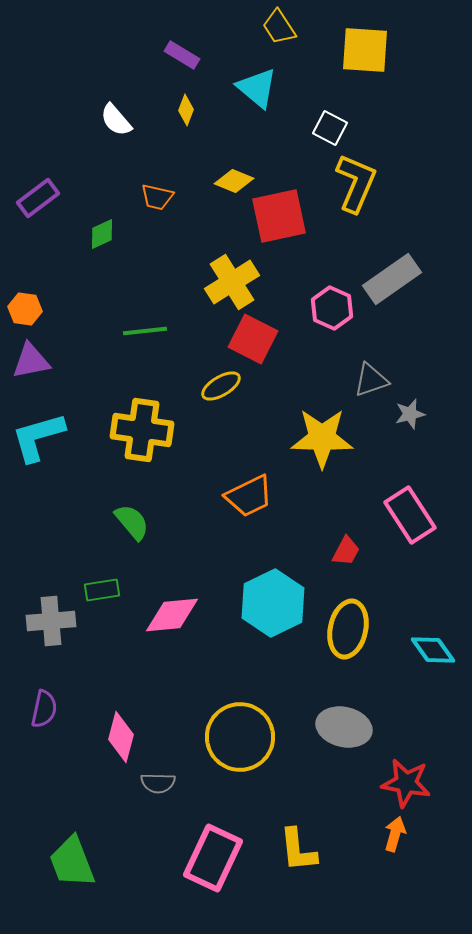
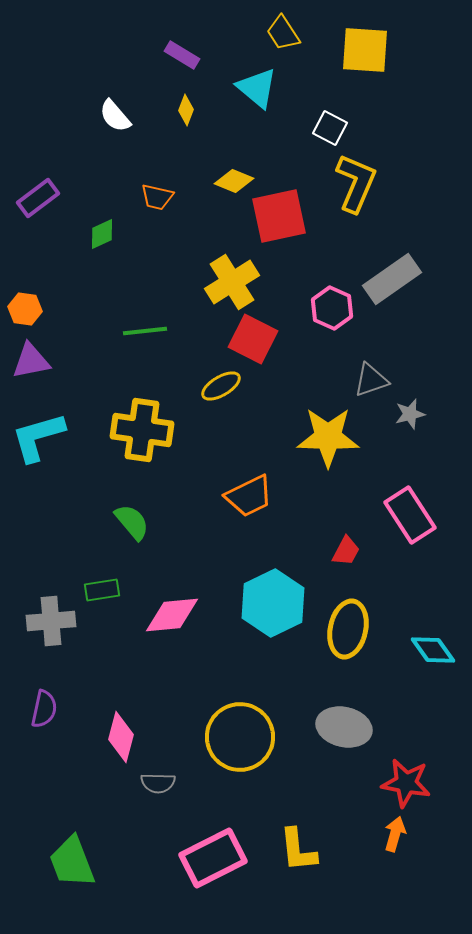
yellow trapezoid at (279, 27): moved 4 px right, 6 px down
white semicircle at (116, 120): moved 1 px left, 4 px up
yellow star at (322, 438): moved 6 px right, 1 px up
pink rectangle at (213, 858): rotated 38 degrees clockwise
